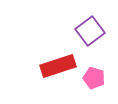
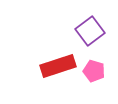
pink pentagon: moved 7 px up
